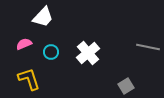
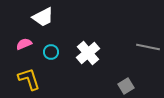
white trapezoid: rotated 20 degrees clockwise
